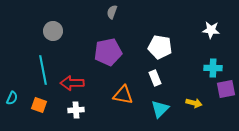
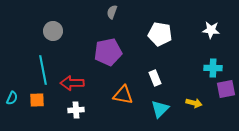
white pentagon: moved 13 px up
orange square: moved 2 px left, 5 px up; rotated 21 degrees counterclockwise
